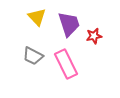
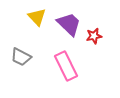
purple trapezoid: rotated 28 degrees counterclockwise
gray trapezoid: moved 12 px left, 1 px down
pink rectangle: moved 2 px down
